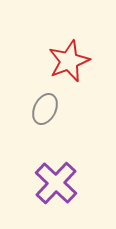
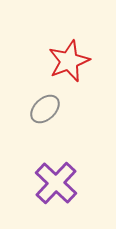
gray ellipse: rotated 20 degrees clockwise
